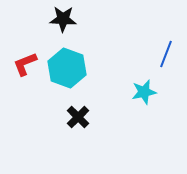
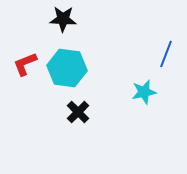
cyan hexagon: rotated 12 degrees counterclockwise
black cross: moved 5 px up
